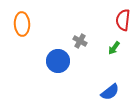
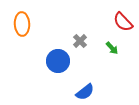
red semicircle: moved 2 px down; rotated 50 degrees counterclockwise
gray cross: rotated 16 degrees clockwise
green arrow: moved 2 px left; rotated 80 degrees counterclockwise
blue semicircle: moved 25 px left
